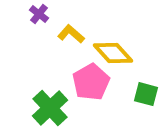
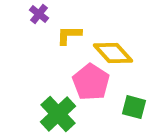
yellow L-shape: moved 2 px left, 1 px down; rotated 40 degrees counterclockwise
pink pentagon: rotated 9 degrees counterclockwise
green square: moved 12 px left, 13 px down
green cross: moved 8 px right, 6 px down
